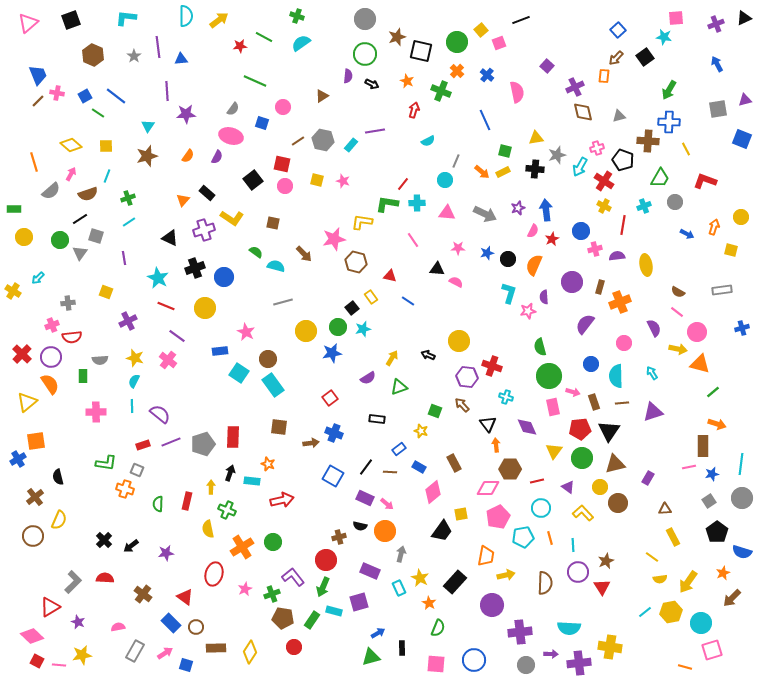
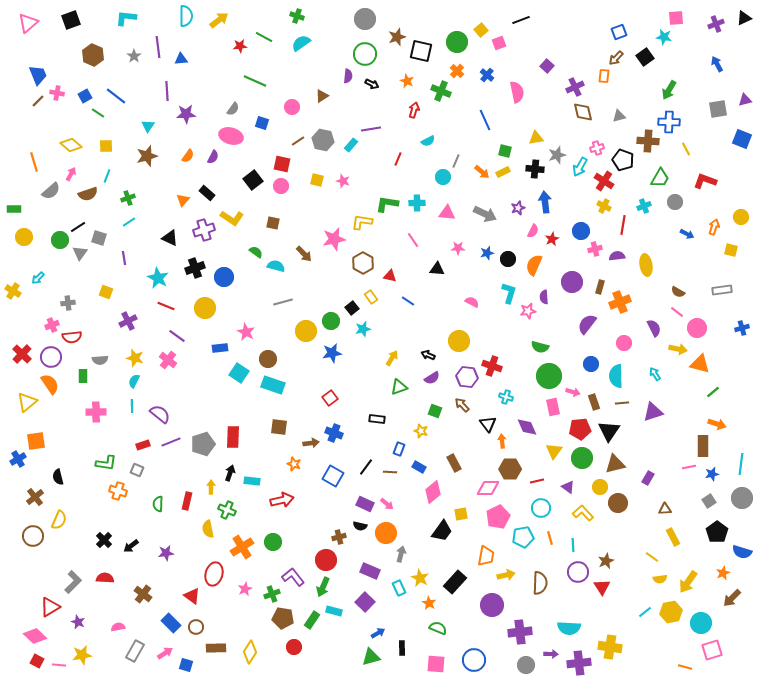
blue square at (618, 30): moved 1 px right, 2 px down; rotated 21 degrees clockwise
pink circle at (283, 107): moved 9 px right
purple line at (375, 131): moved 4 px left, 2 px up
purple semicircle at (217, 157): moved 4 px left
cyan circle at (445, 180): moved 2 px left, 3 px up
red line at (403, 184): moved 5 px left, 25 px up; rotated 16 degrees counterclockwise
pink circle at (285, 186): moved 4 px left
blue arrow at (546, 210): moved 1 px left, 8 px up
black line at (80, 219): moved 2 px left, 8 px down
gray square at (96, 236): moved 3 px right, 2 px down
brown hexagon at (356, 262): moved 7 px right, 1 px down; rotated 15 degrees clockwise
pink semicircle at (456, 282): moved 16 px right, 20 px down
purple semicircle at (585, 324): moved 2 px right
green circle at (338, 327): moved 7 px left, 6 px up
pink circle at (697, 332): moved 4 px up
green semicircle at (540, 347): rotated 60 degrees counterclockwise
blue rectangle at (220, 351): moved 3 px up
cyan arrow at (652, 373): moved 3 px right, 1 px down
purple semicircle at (368, 378): moved 64 px right
cyan rectangle at (273, 385): rotated 35 degrees counterclockwise
orange arrow at (496, 445): moved 6 px right, 4 px up
blue rectangle at (399, 449): rotated 32 degrees counterclockwise
orange star at (268, 464): moved 26 px right
orange cross at (125, 489): moved 7 px left, 2 px down
purple rectangle at (365, 498): moved 6 px down
orange circle at (385, 531): moved 1 px right, 2 px down
brown semicircle at (545, 583): moved 5 px left
red triangle at (185, 597): moved 7 px right, 1 px up
purple square at (359, 602): moved 6 px right; rotated 30 degrees counterclockwise
green semicircle at (438, 628): rotated 90 degrees counterclockwise
pink diamond at (32, 636): moved 3 px right
